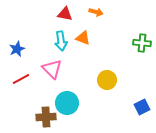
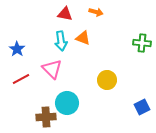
blue star: rotated 14 degrees counterclockwise
